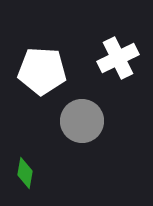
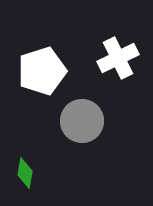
white pentagon: rotated 21 degrees counterclockwise
